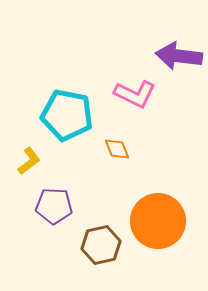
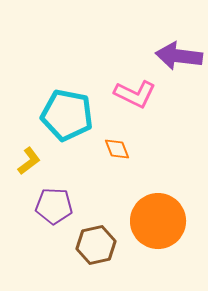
brown hexagon: moved 5 px left
